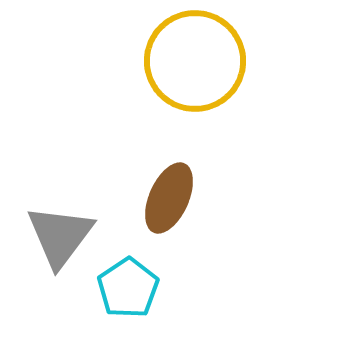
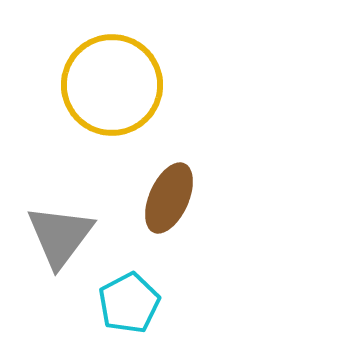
yellow circle: moved 83 px left, 24 px down
cyan pentagon: moved 1 px right, 15 px down; rotated 6 degrees clockwise
